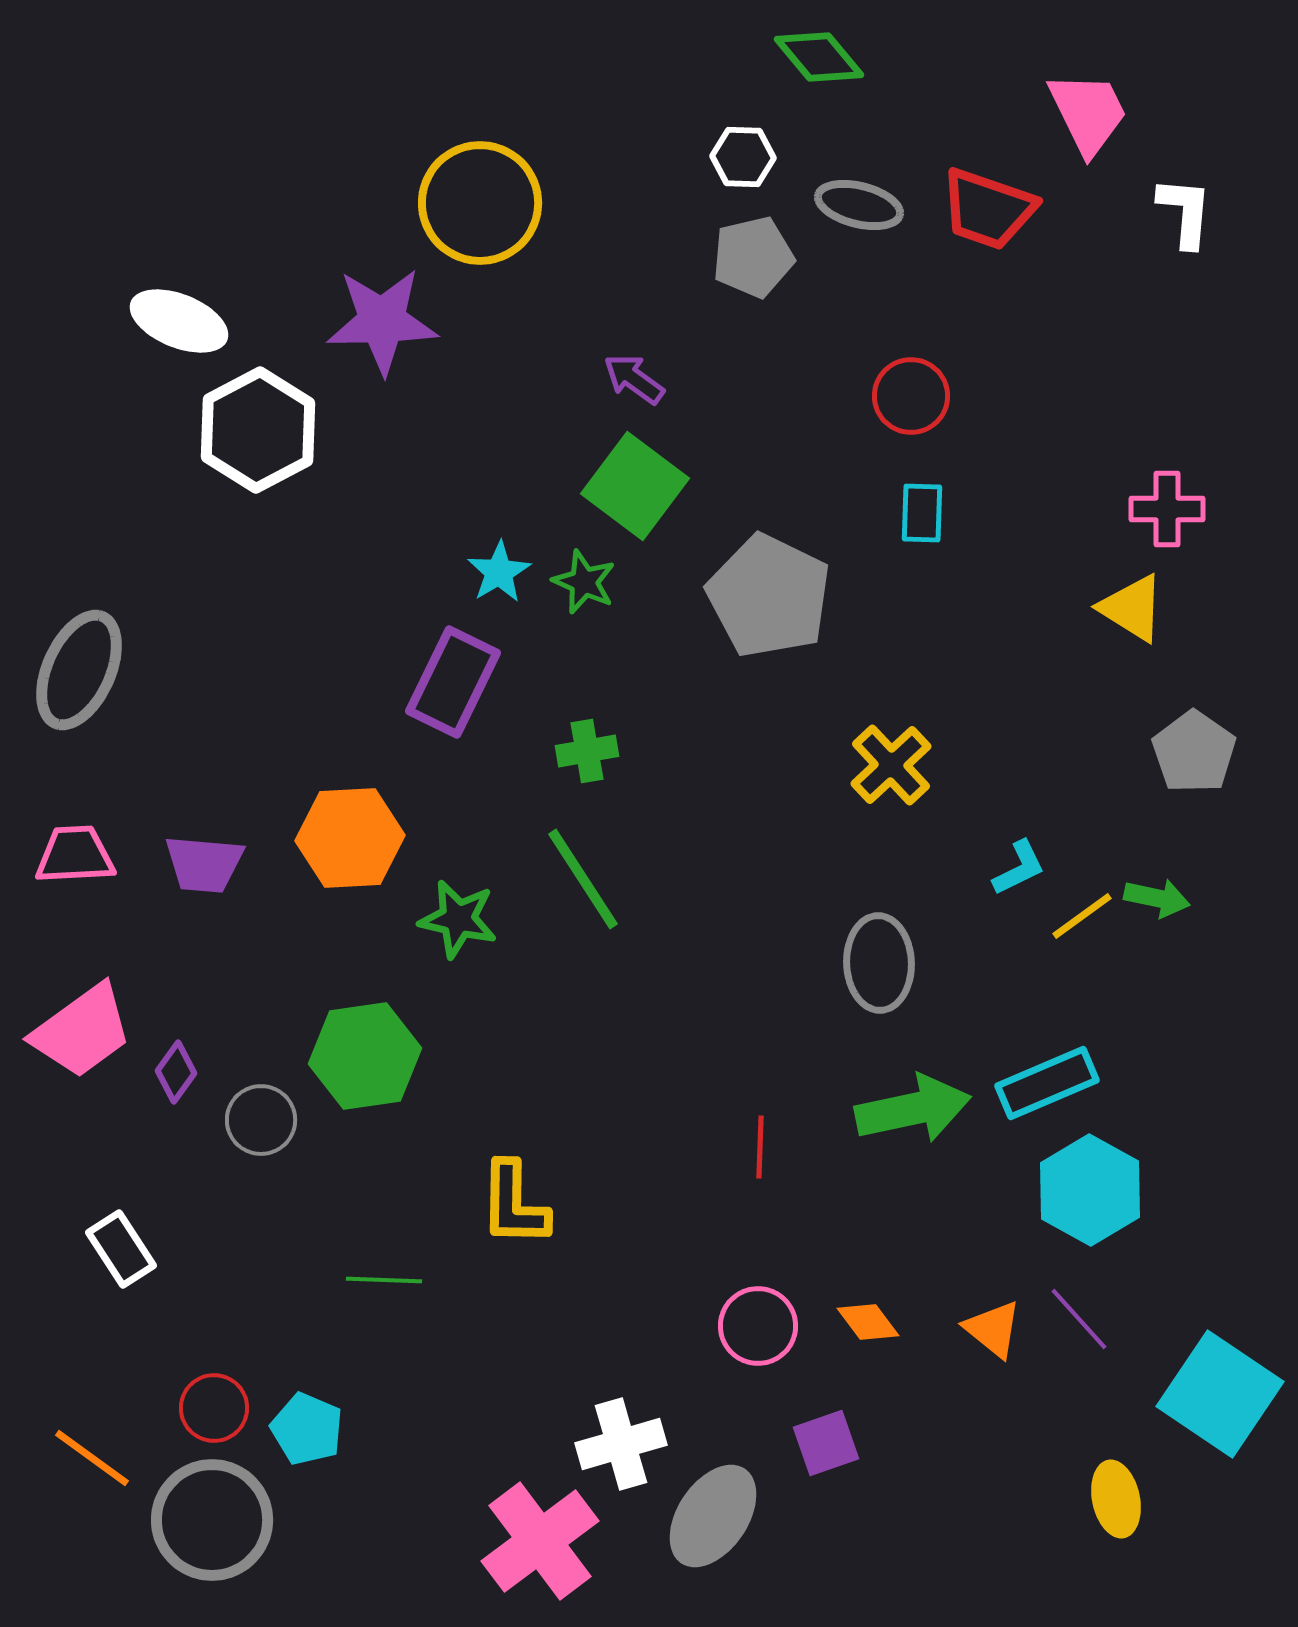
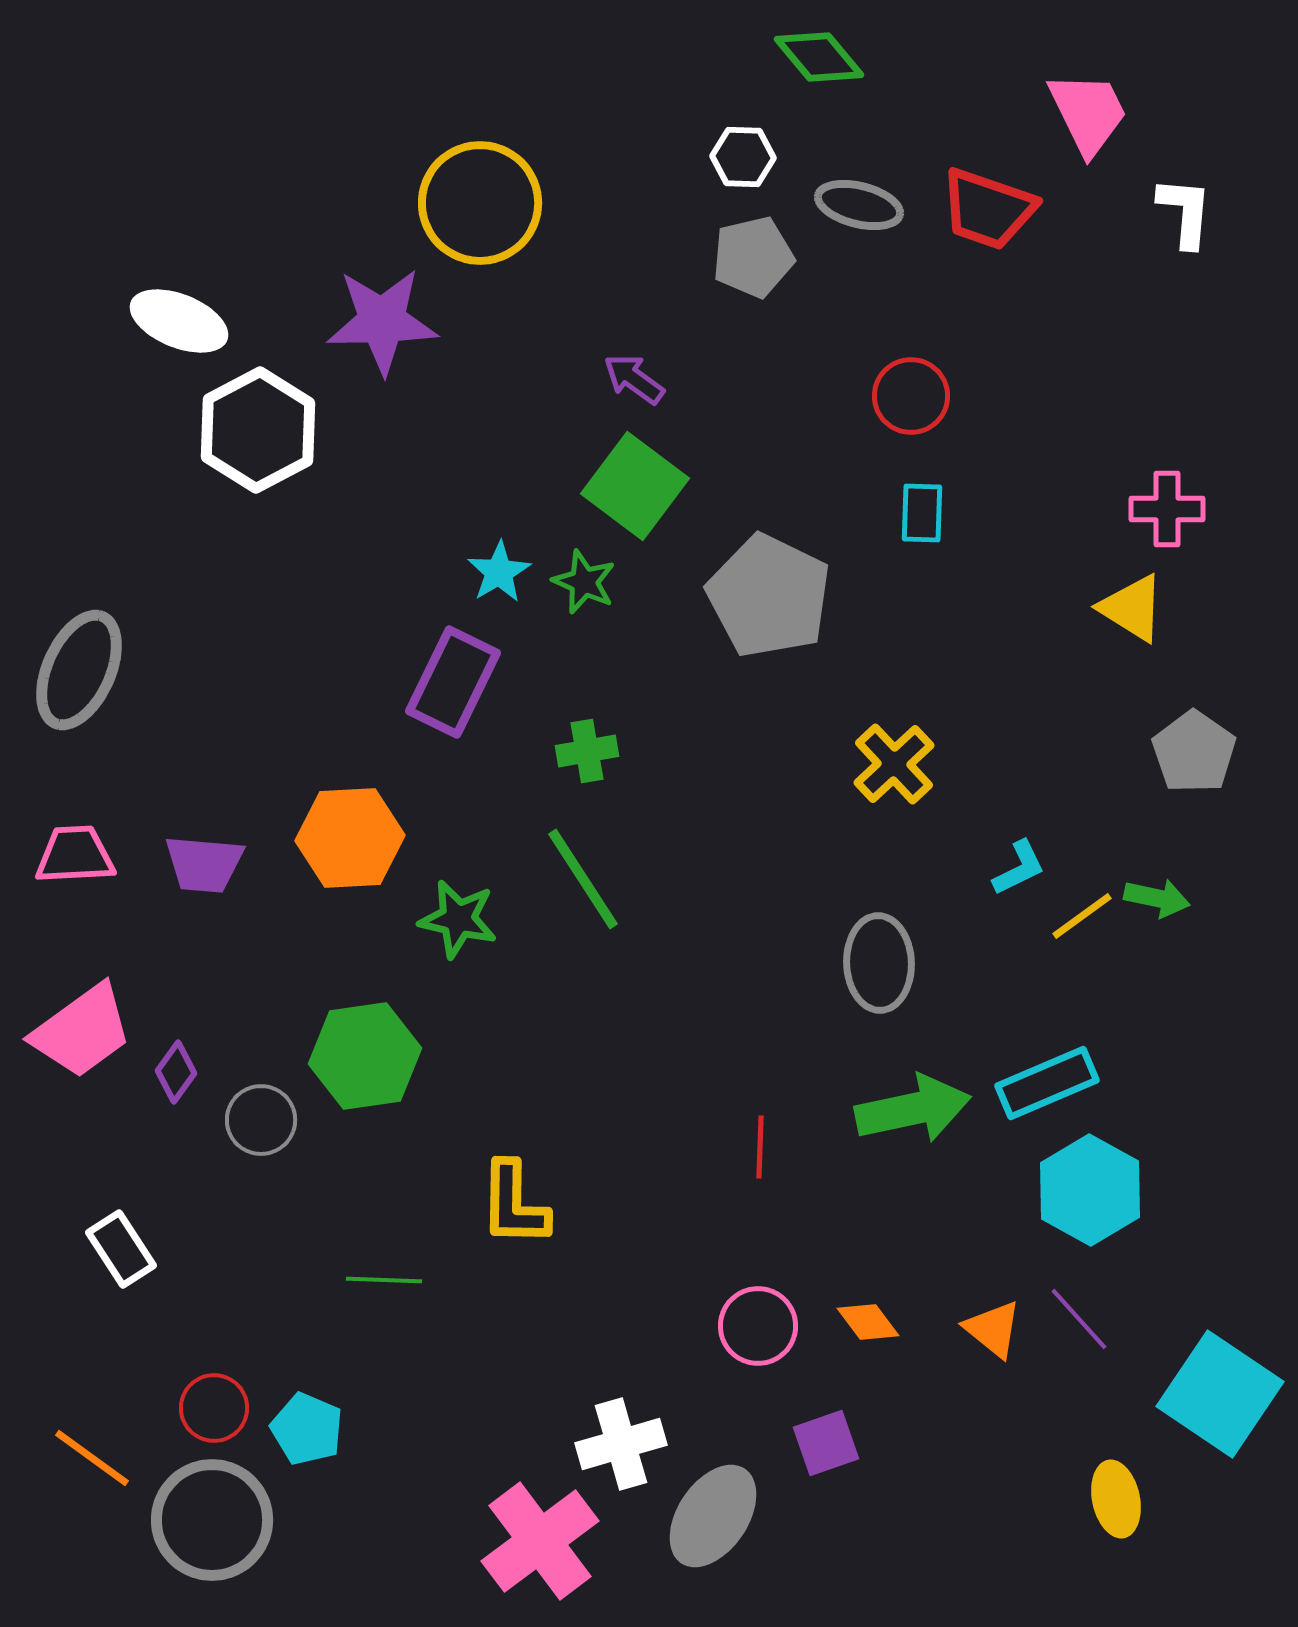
yellow cross at (891, 765): moved 3 px right, 1 px up
